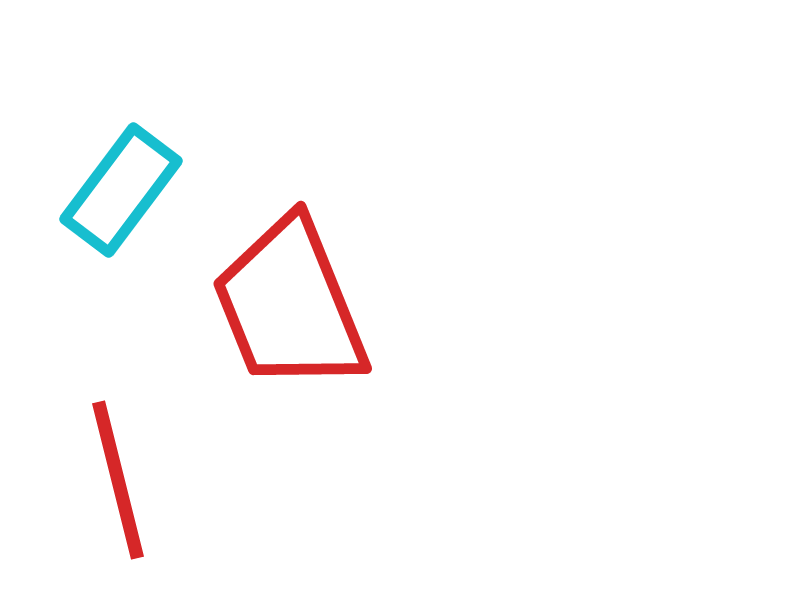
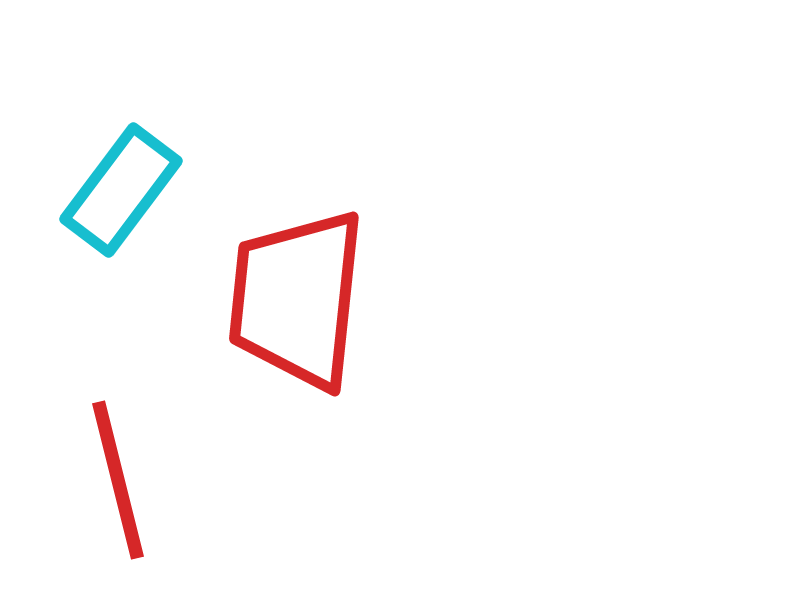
red trapezoid: moved 7 px right, 6 px up; rotated 28 degrees clockwise
